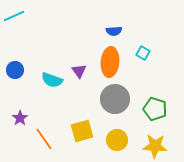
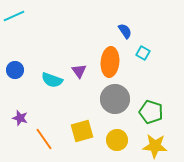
blue semicircle: moved 11 px right; rotated 119 degrees counterclockwise
green pentagon: moved 4 px left, 3 px down
purple star: rotated 21 degrees counterclockwise
